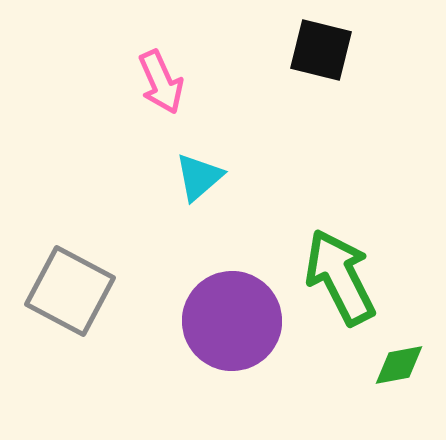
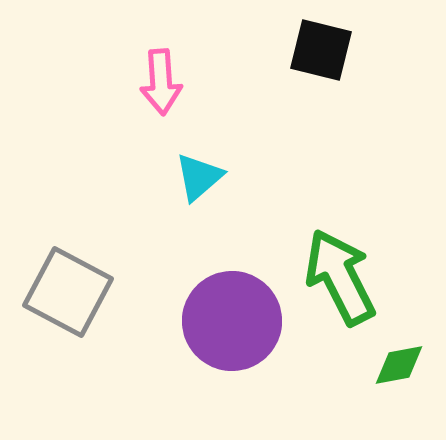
pink arrow: rotated 20 degrees clockwise
gray square: moved 2 px left, 1 px down
